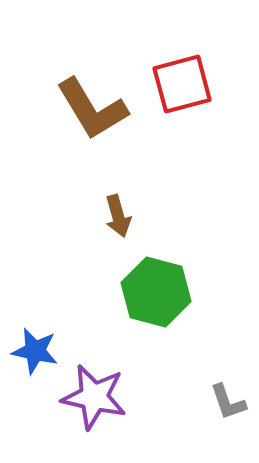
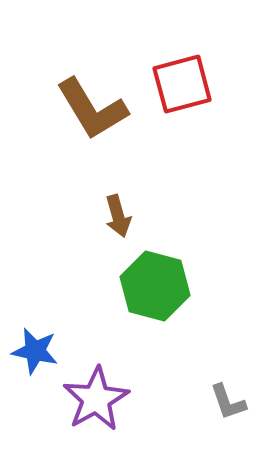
green hexagon: moved 1 px left, 6 px up
purple star: moved 2 px right, 2 px down; rotated 30 degrees clockwise
